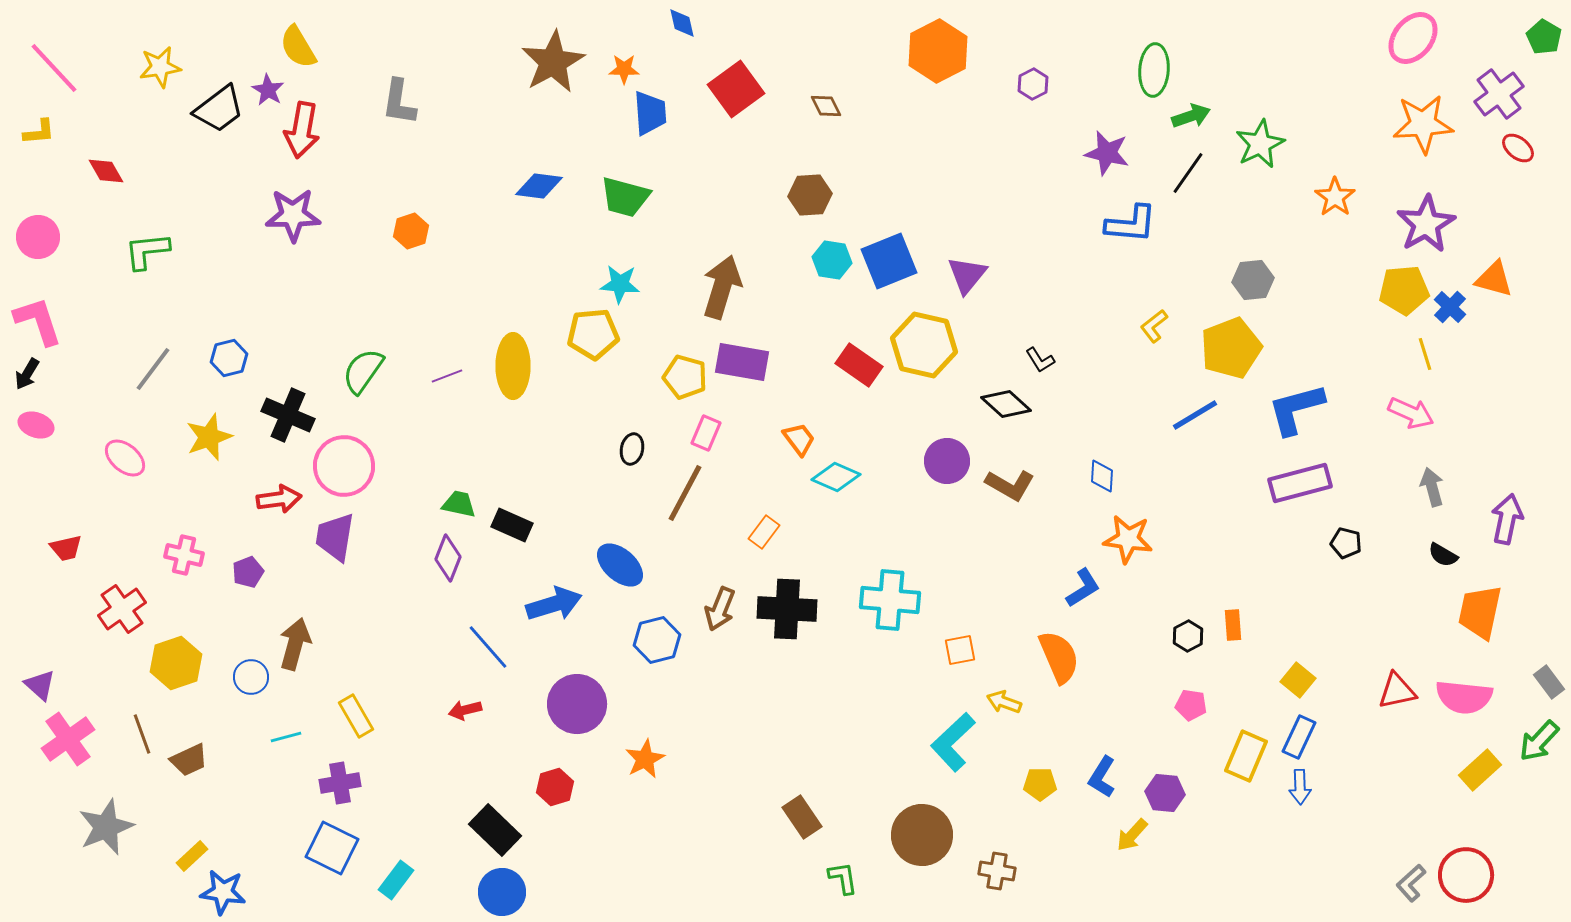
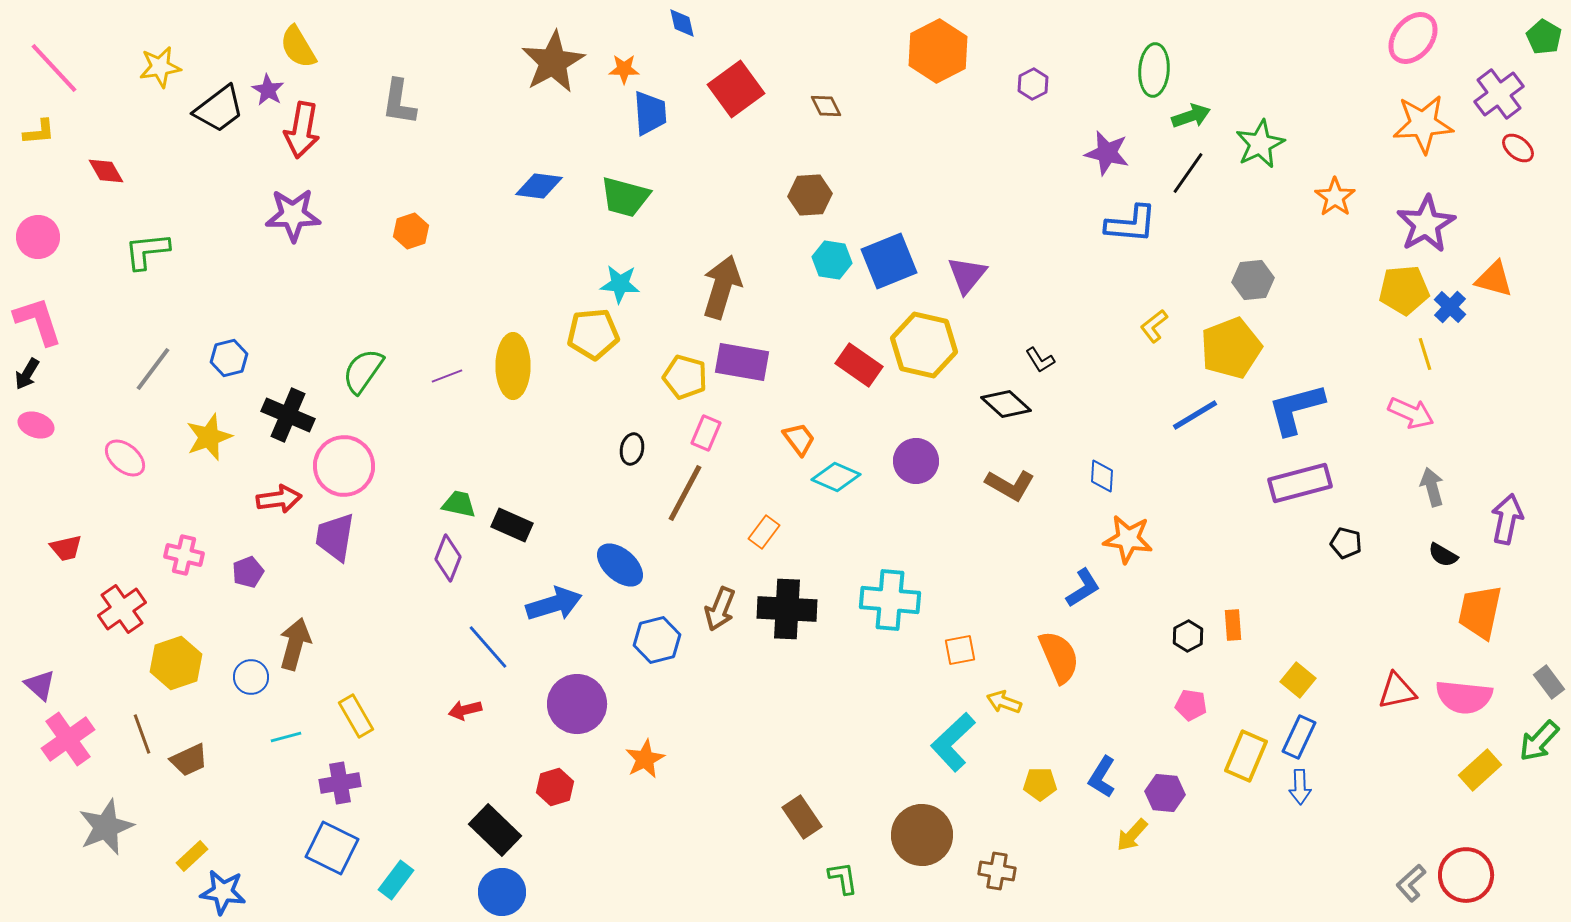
purple circle at (947, 461): moved 31 px left
